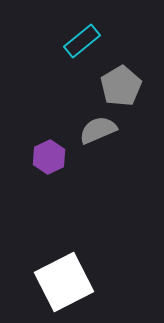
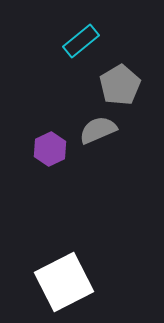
cyan rectangle: moved 1 px left
gray pentagon: moved 1 px left, 1 px up
purple hexagon: moved 1 px right, 8 px up
